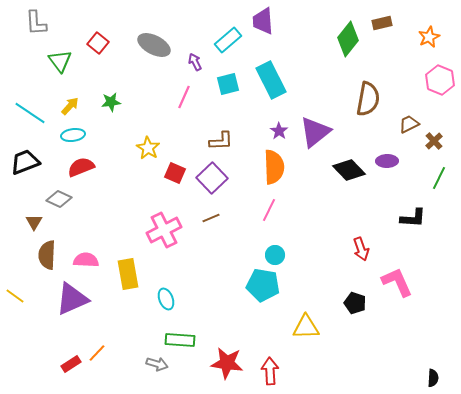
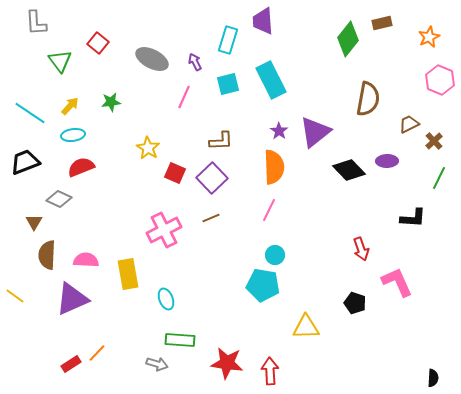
cyan rectangle at (228, 40): rotated 32 degrees counterclockwise
gray ellipse at (154, 45): moved 2 px left, 14 px down
